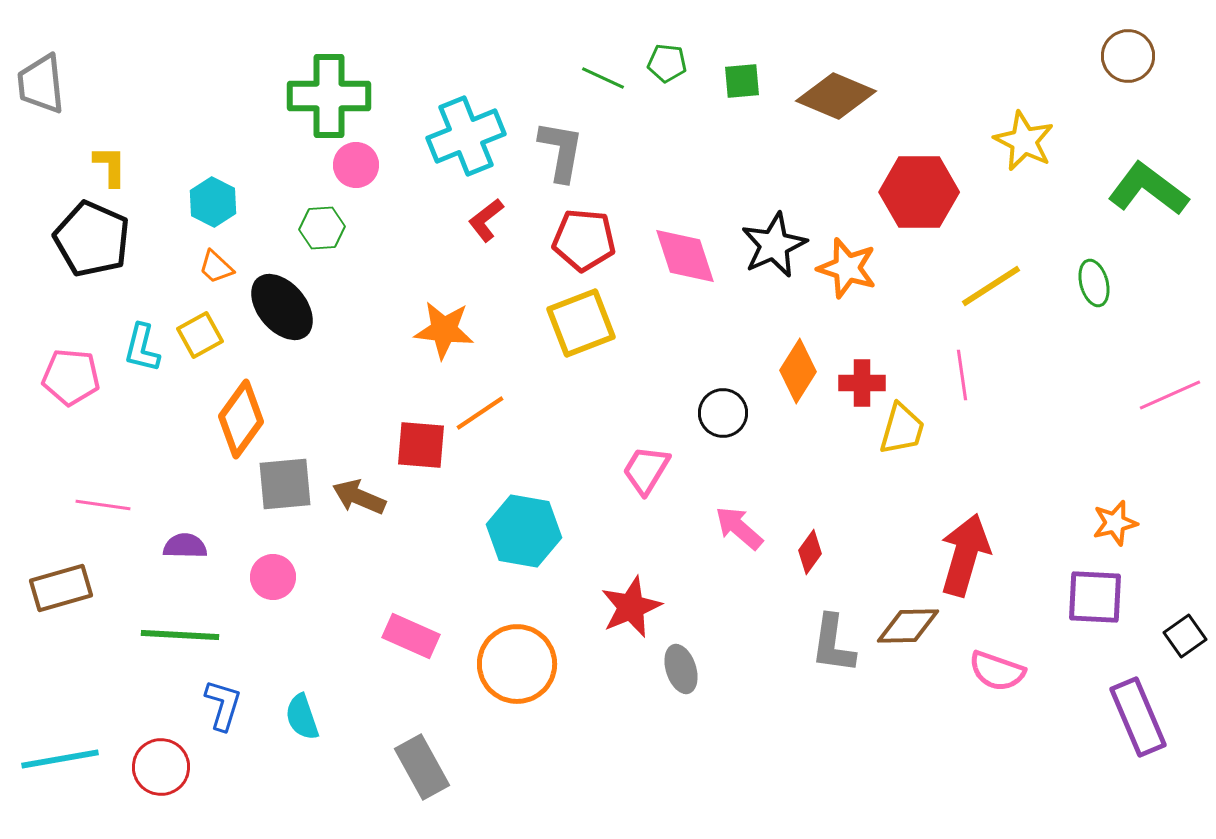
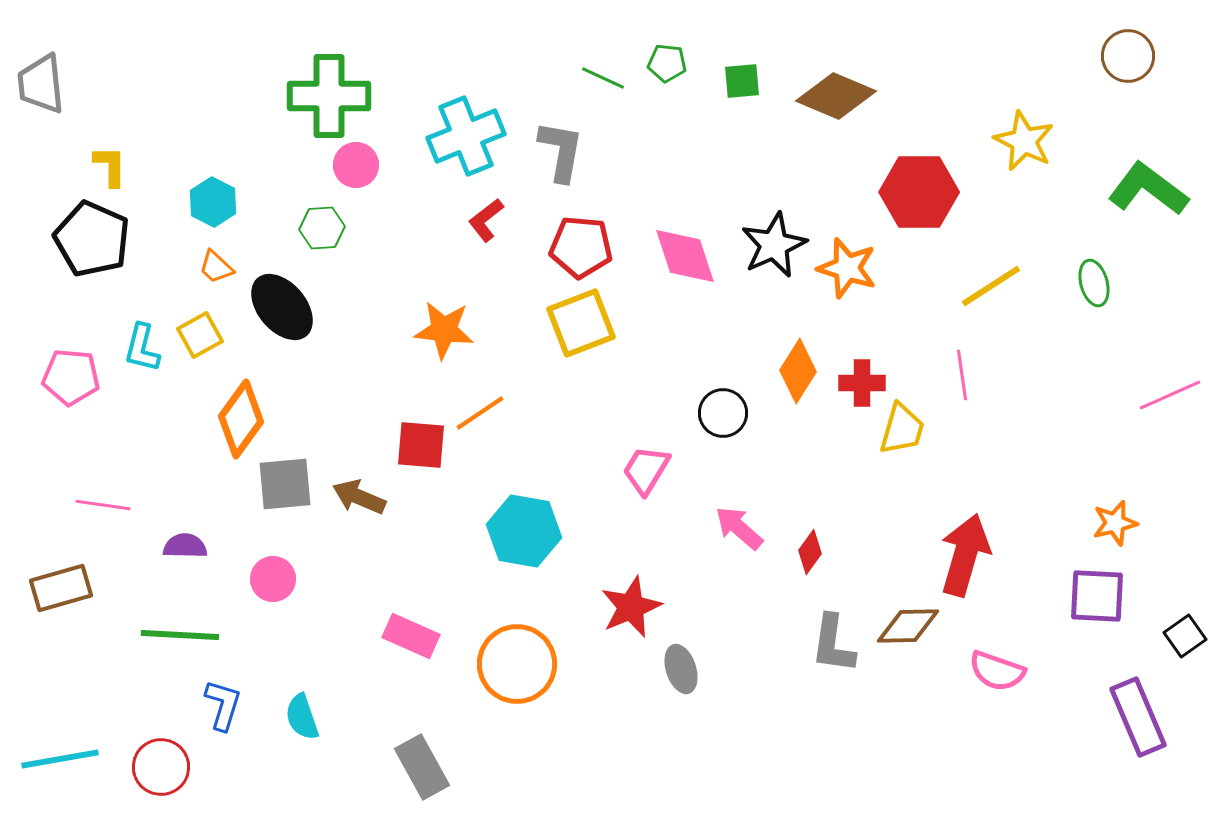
red pentagon at (584, 240): moved 3 px left, 7 px down
pink circle at (273, 577): moved 2 px down
purple square at (1095, 597): moved 2 px right, 1 px up
